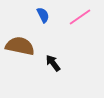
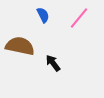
pink line: moved 1 px left, 1 px down; rotated 15 degrees counterclockwise
